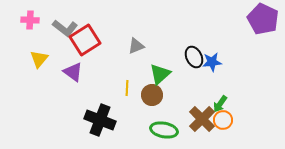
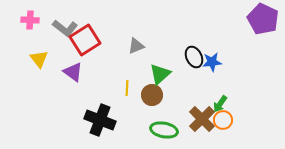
yellow triangle: rotated 18 degrees counterclockwise
